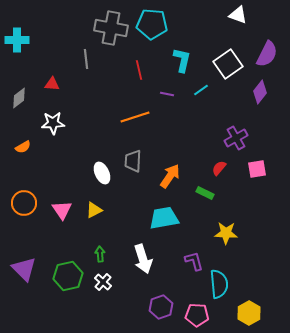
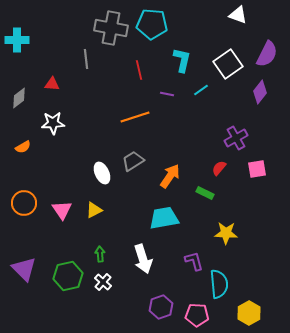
gray trapezoid: rotated 55 degrees clockwise
